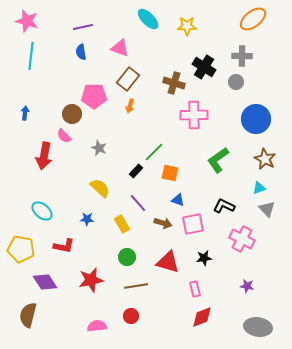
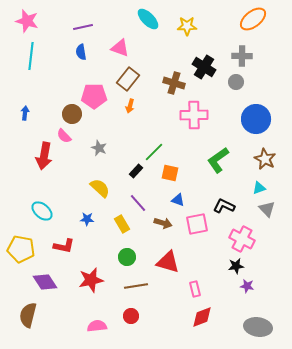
pink square at (193, 224): moved 4 px right
black star at (204, 258): moved 32 px right, 8 px down
